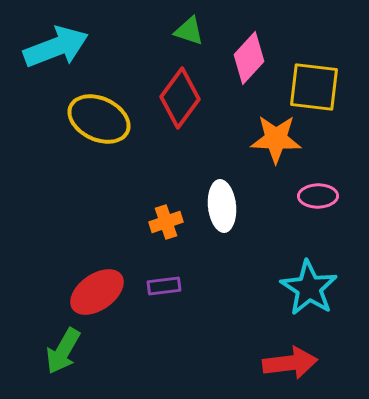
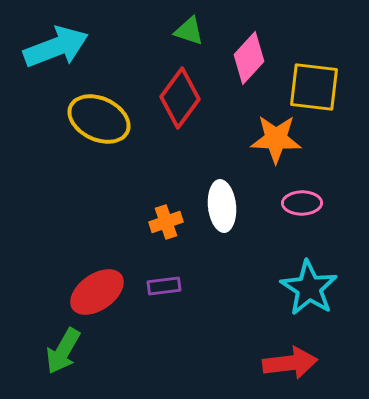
pink ellipse: moved 16 px left, 7 px down
